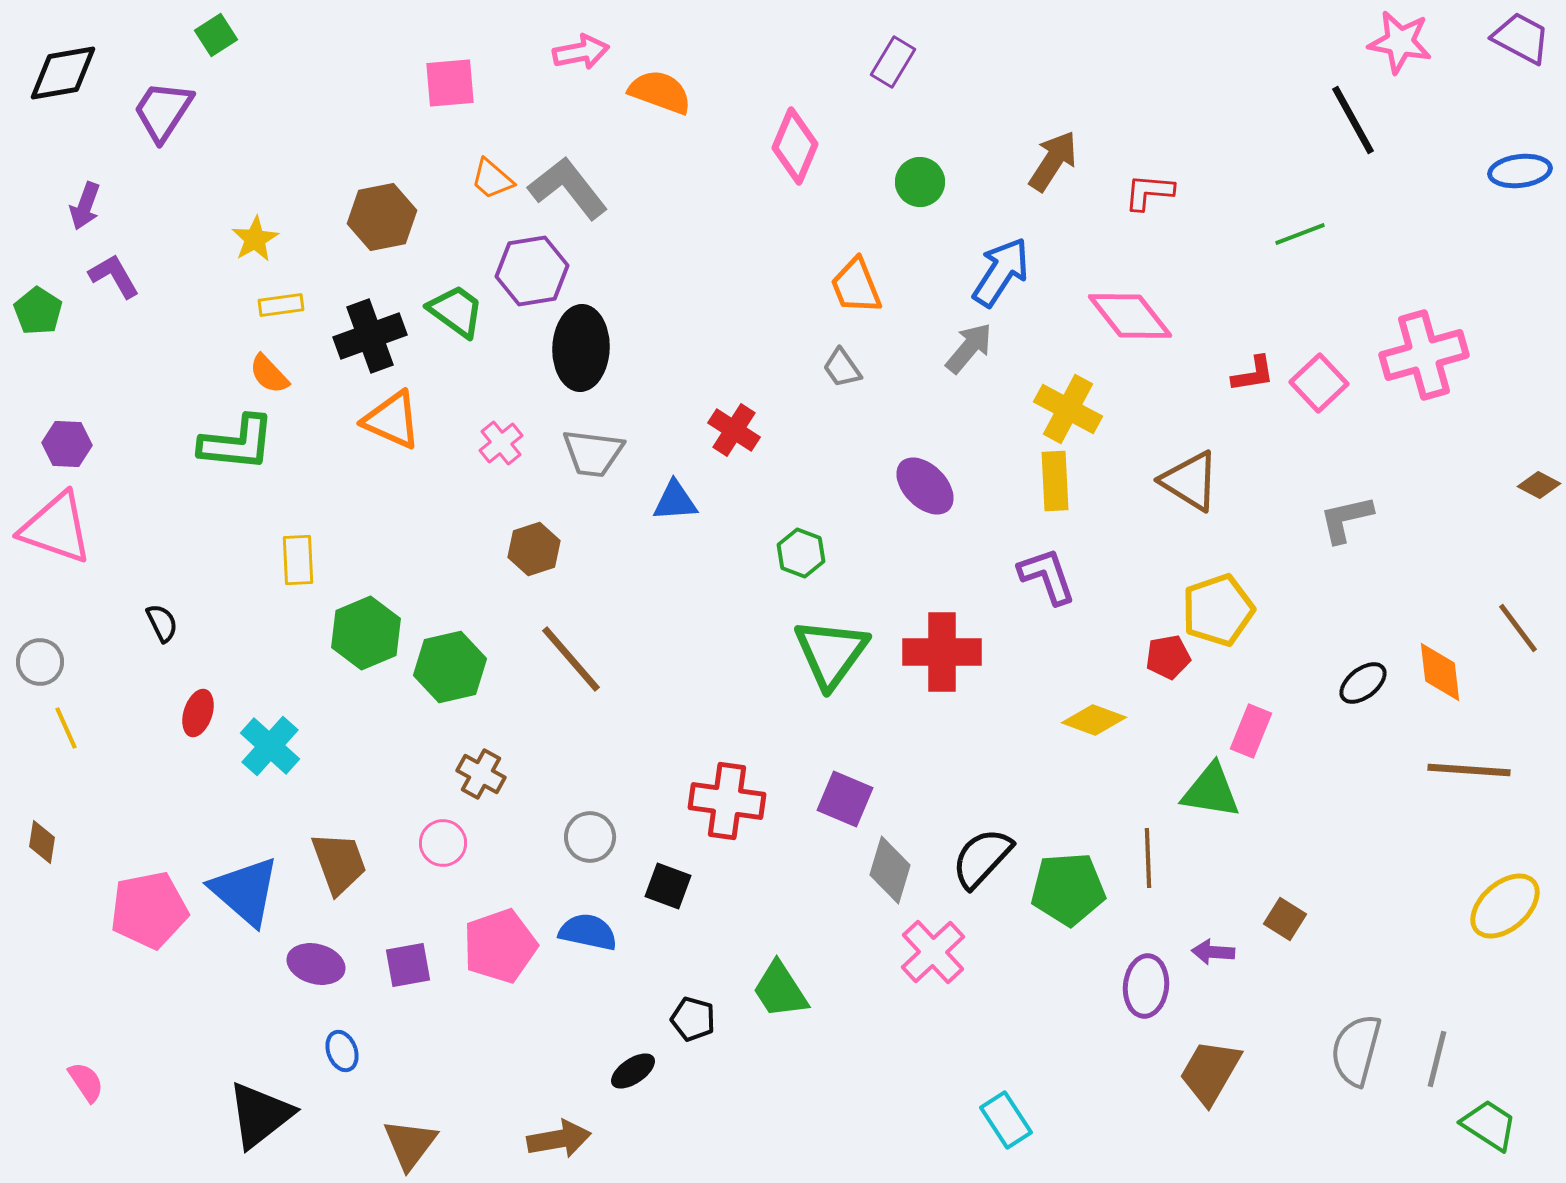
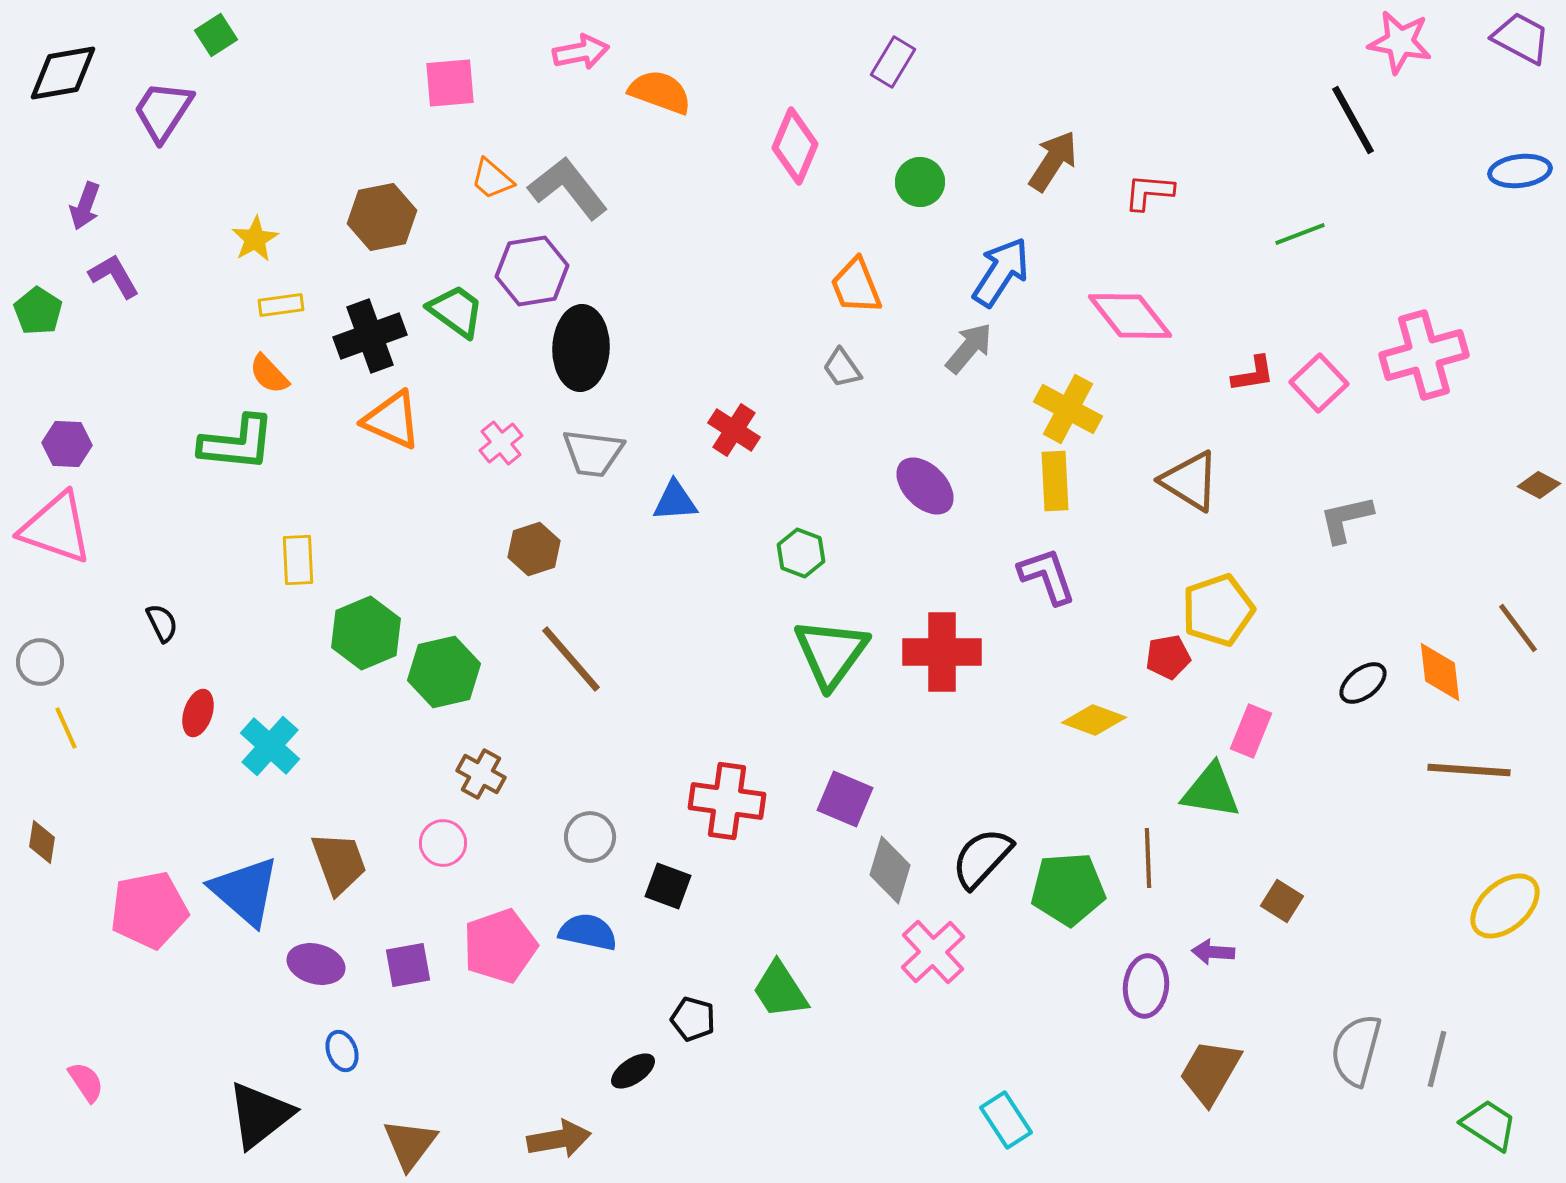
green hexagon at (450, 667): moved 6 px left, 5 px down
brown square at (1285, 919): moved 3 px left, 18 px up
